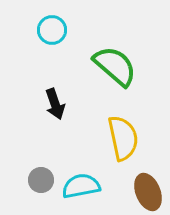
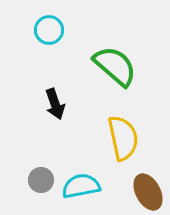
cyan circle: moved 3 px left
brown ellipse: rotated 6 degrees counterclockwise
